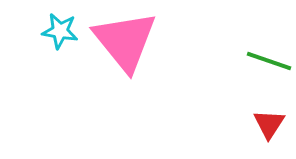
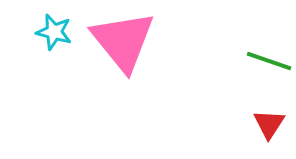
cyan star: moved 6 px left, 1 px down; rotated 6 degrees clockwise
pink triangle: moved 2 px left
